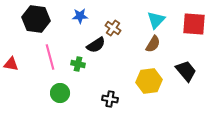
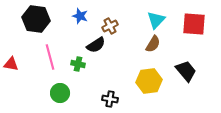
blue star: rotated 21 degrees clockwise
brown cross: moved 3 px left, 2 px up; rotated 28 degrees clockwise
